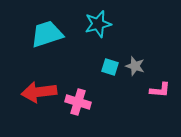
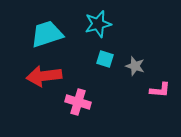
cyan square: moved 5 px left, 8 px up
red arrow: moved 5 px right, 16 px up
